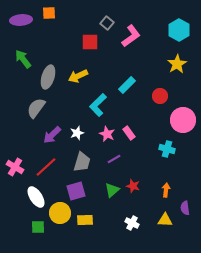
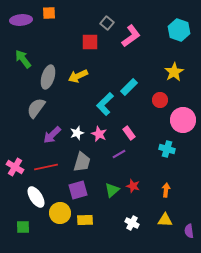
cyan hexagon: rotated 10 degrees counterclockwise
yellow star: moved 3 px left, 8 px down
cyan rectangle: moved 2 px right, 2 px down
red circle: moved 4 px down
cyan L-shape: moved 7 px right, 1 px up
pink star: moved 8 px left
purple line: moved 5 px right, 5 px up
red line: rotated 30 degrees clockwise
purple square: moved 2 px right, 1 px up
purple semicircle: moved 4 px right, 23 px down
green square: moved 15 px left
